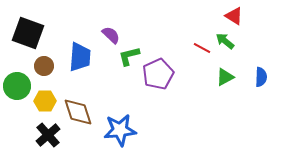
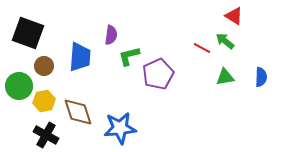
purple semicircle: rotated 54 degrees clockwise
green triangle: rotated 18 degrees clockwise
green circle: moved 2 px right
yellow hexagon: moved 1 px left; rotated 10 degrees counterclockwise
blue star: moved 2 px up
black cross: moved 2 px left; rotated 20 degrees counterclockwise
